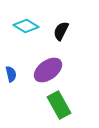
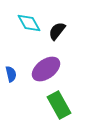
cyan diamond: moved 3 px right, 3 px up; rotated 30 degrees clockwise
black semicircle: moved 4 px left; rotated 12 degrees clockwise
purple ellipse: moved 2 px left, 1 px up
